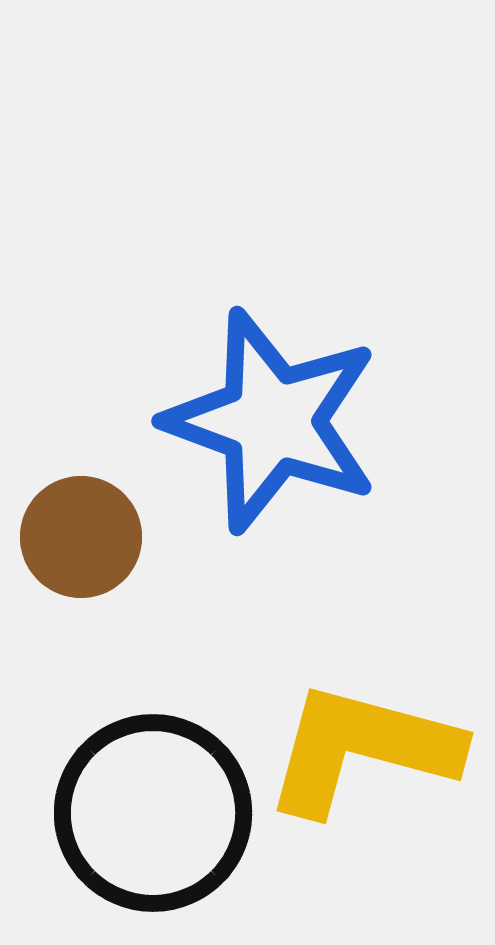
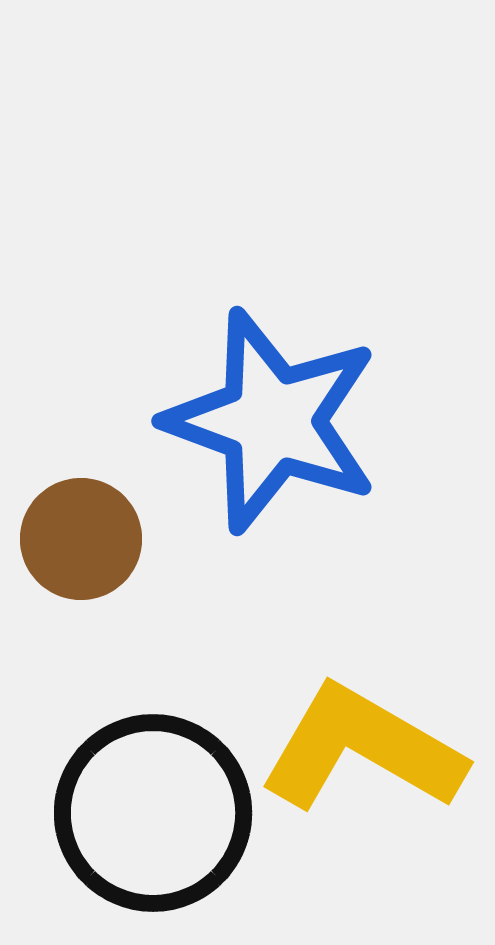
brown circle: moved 2 px down
yellow L-shape: rotated 15 degrees clockwise
